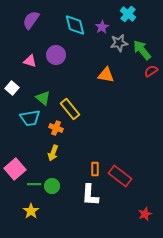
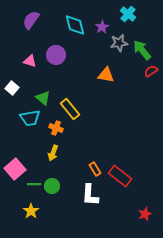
orange rectangle: rotated 32 degrees counterclockwise
